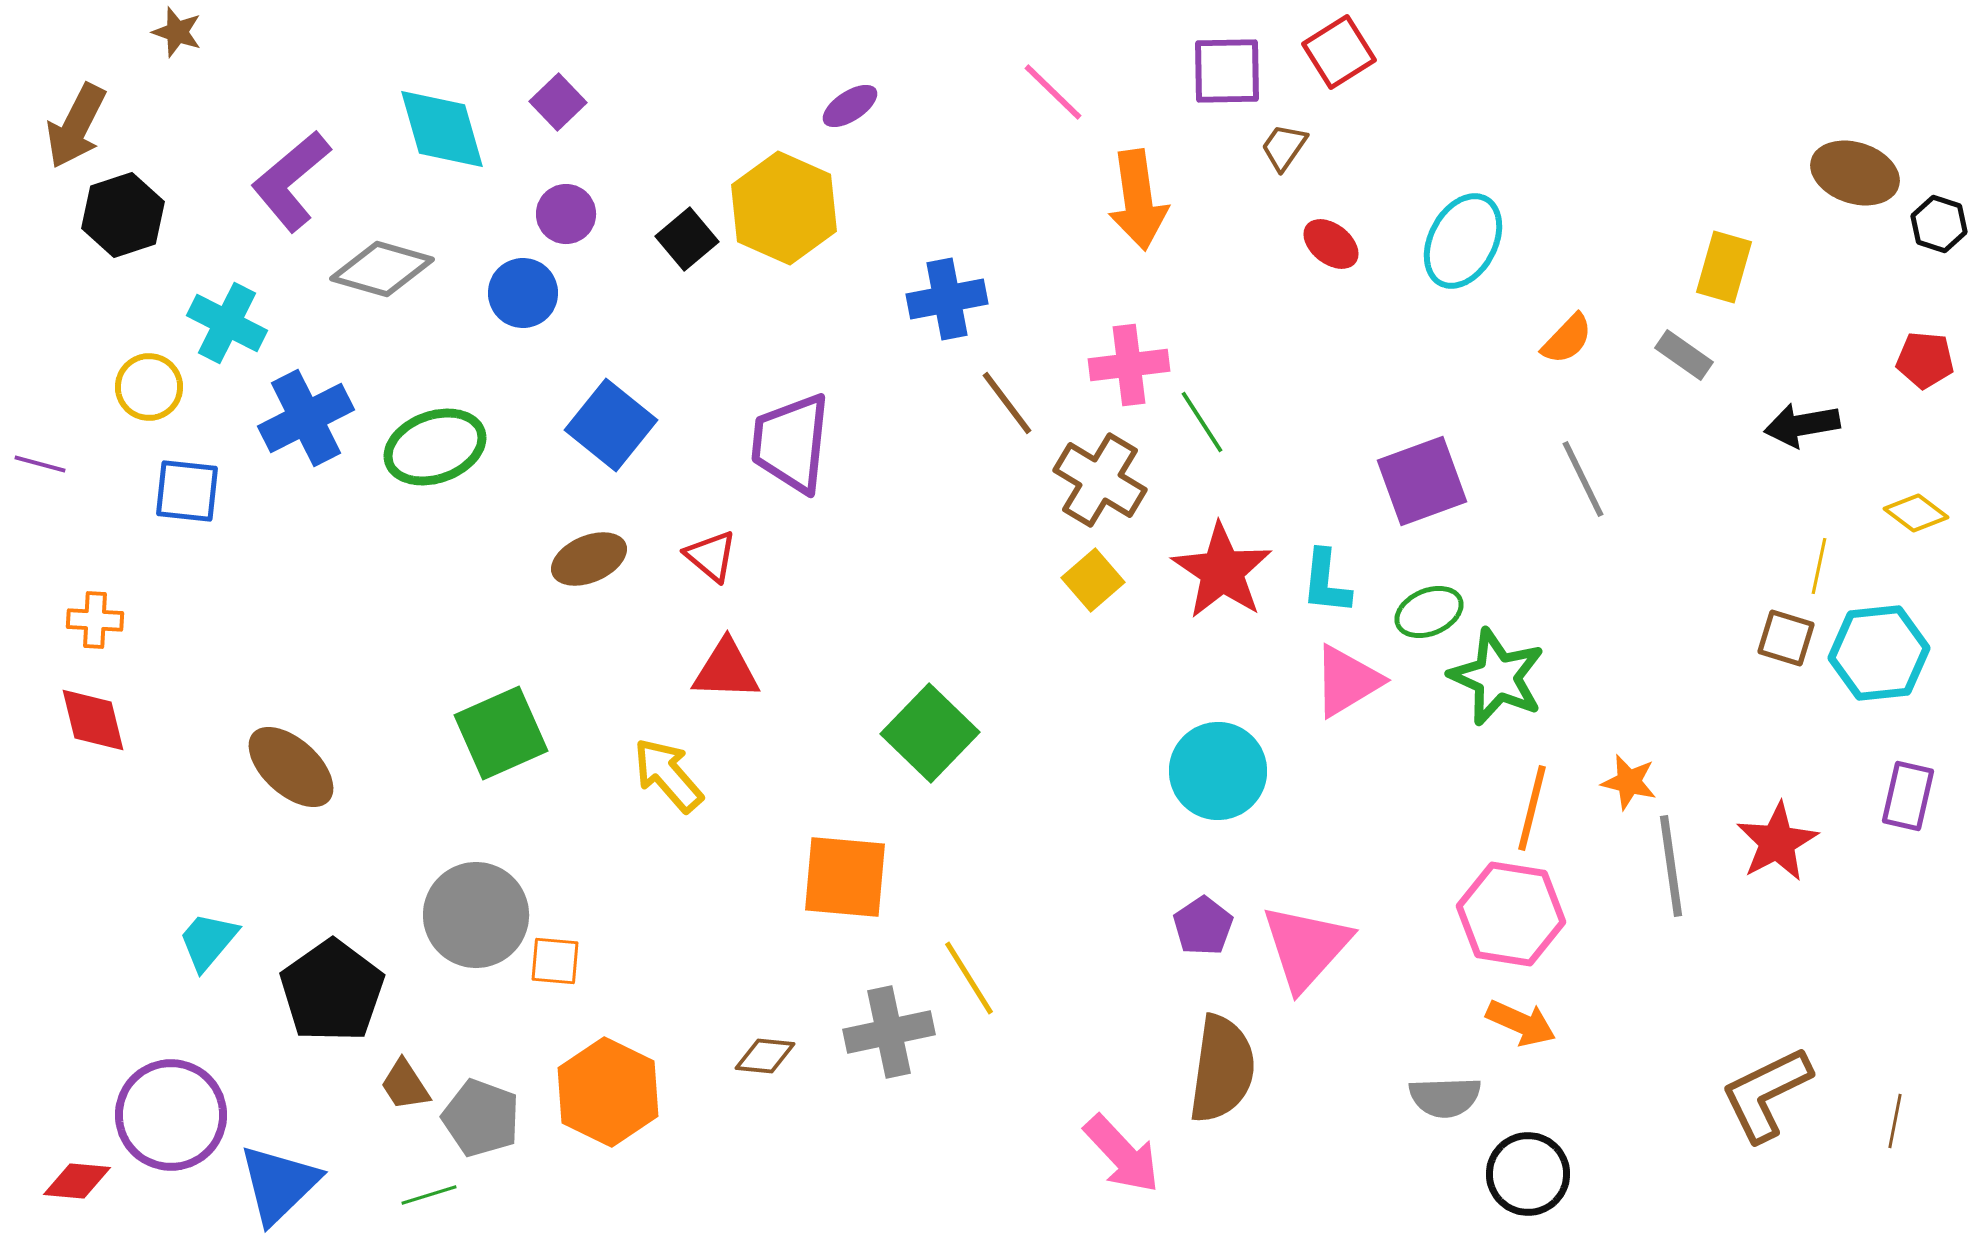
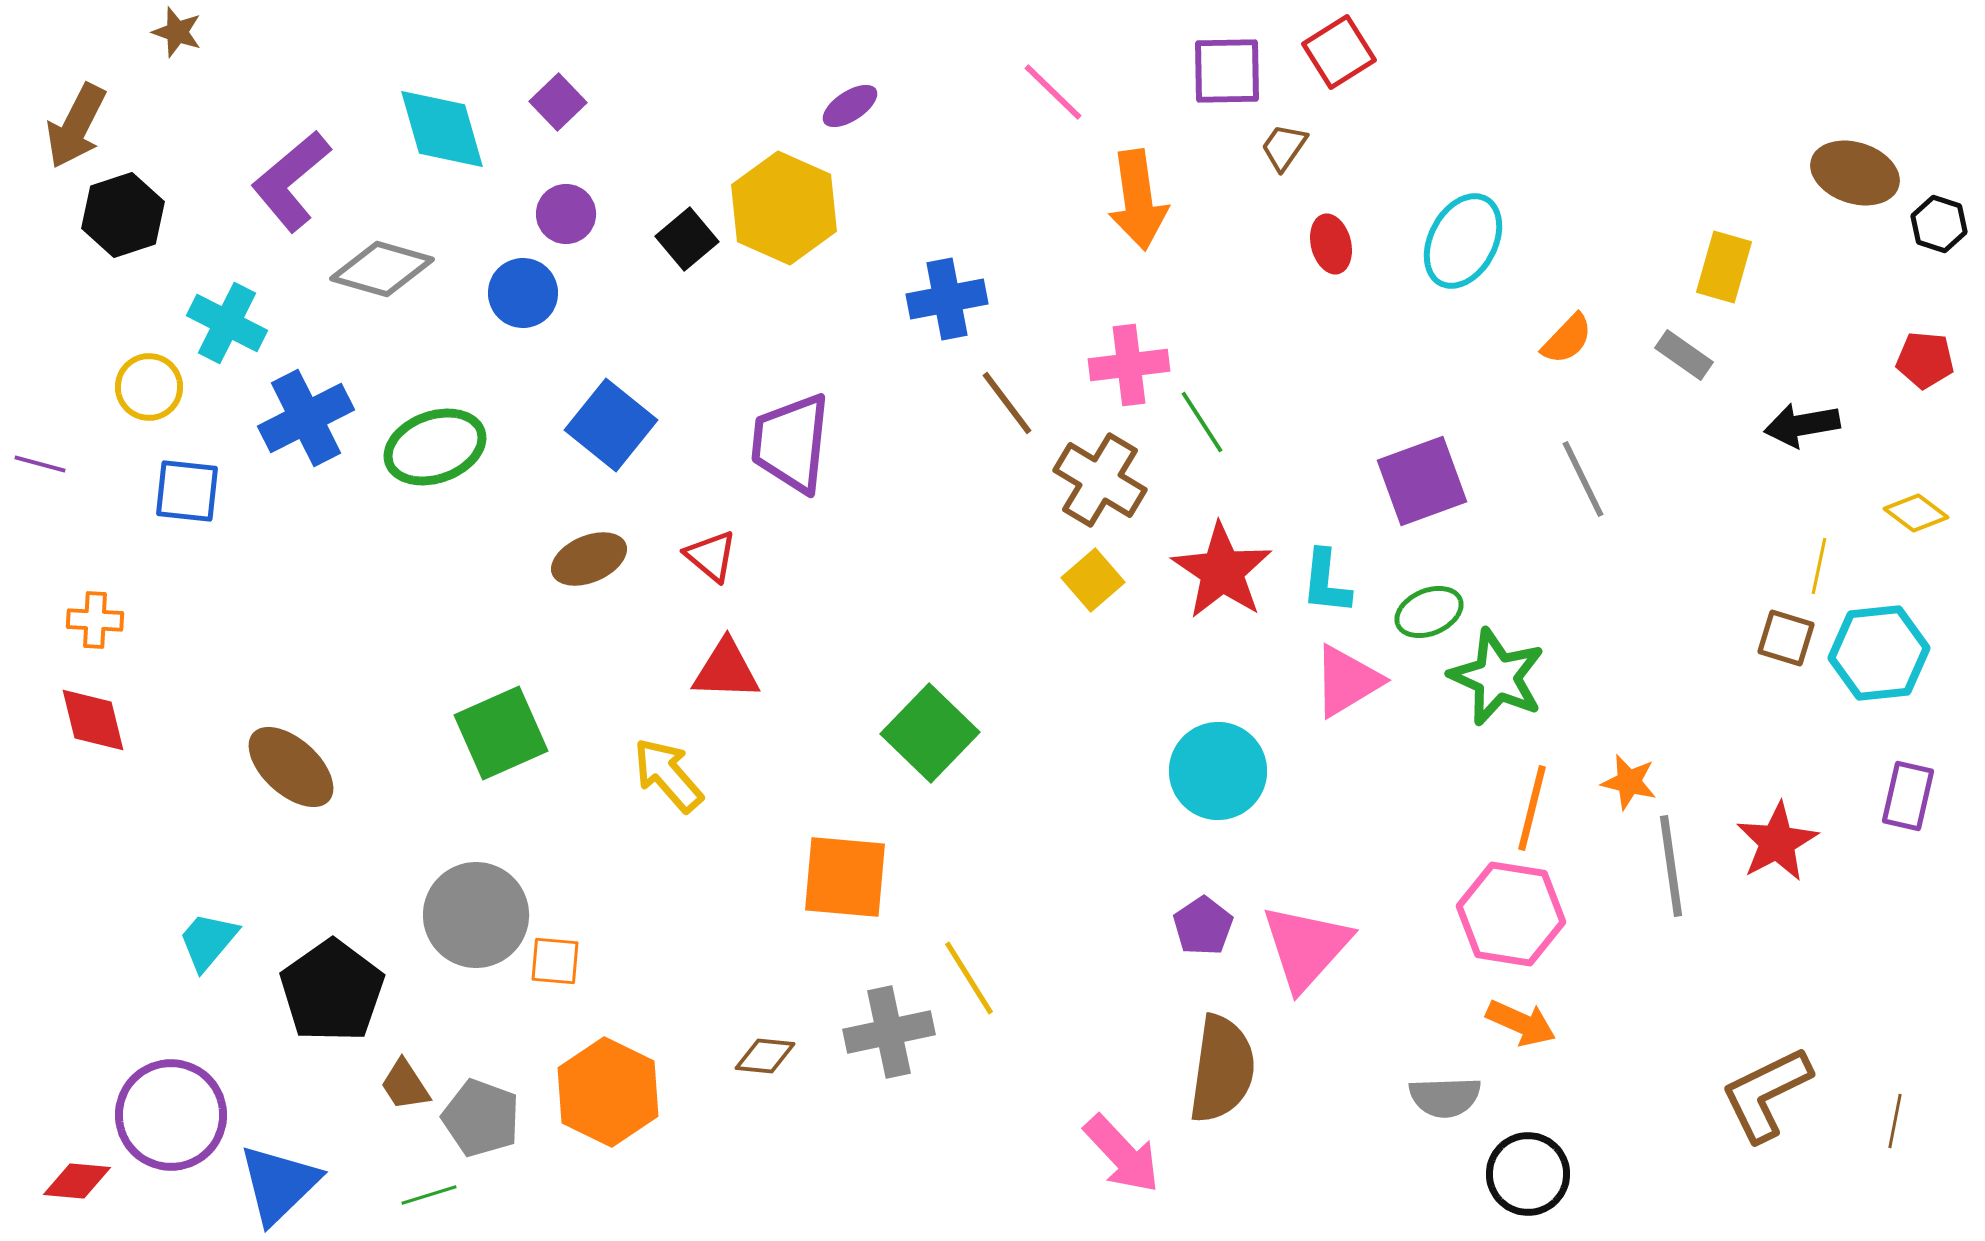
red ellipse at (1331, 244): rotated 38 degrees clockwise
